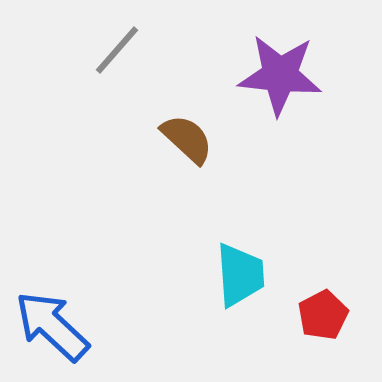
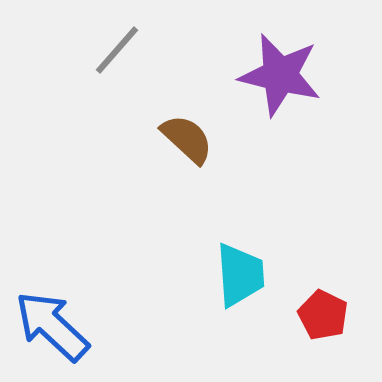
purple star: rotated 8 degrees clockwise
red pentagon: rotated 18 degrees counterclockwise
